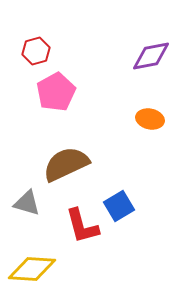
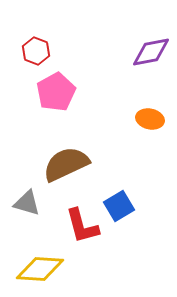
red hexagon: rotated 24 degrees counterclockwise
purple diamond: moved 4 px up
yellow diamond: moved 8 px right
